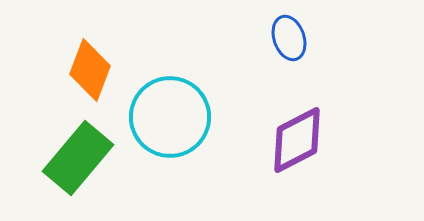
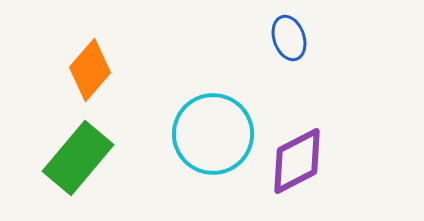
orange diamond: rotated 20 degrees clockwise
cyan circle: moved 43 px right, 17 px down
purple diamond: moved 21 px down
